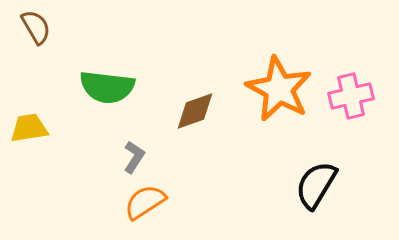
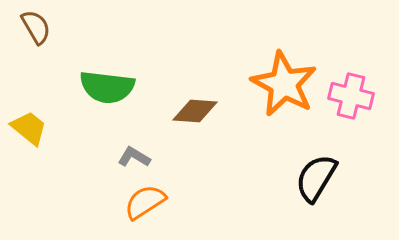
orange star: moved 5 px right, 5 px up
pink cross: rotated 27 degrees clockwise
brown diamond: rotated 24 degrees clockwise
yellow trapezoid: rotated 48 degrees clockwise
gray L-shape: rotated 92 degrees counterclockwise
black semicircle: moved 7 px up
